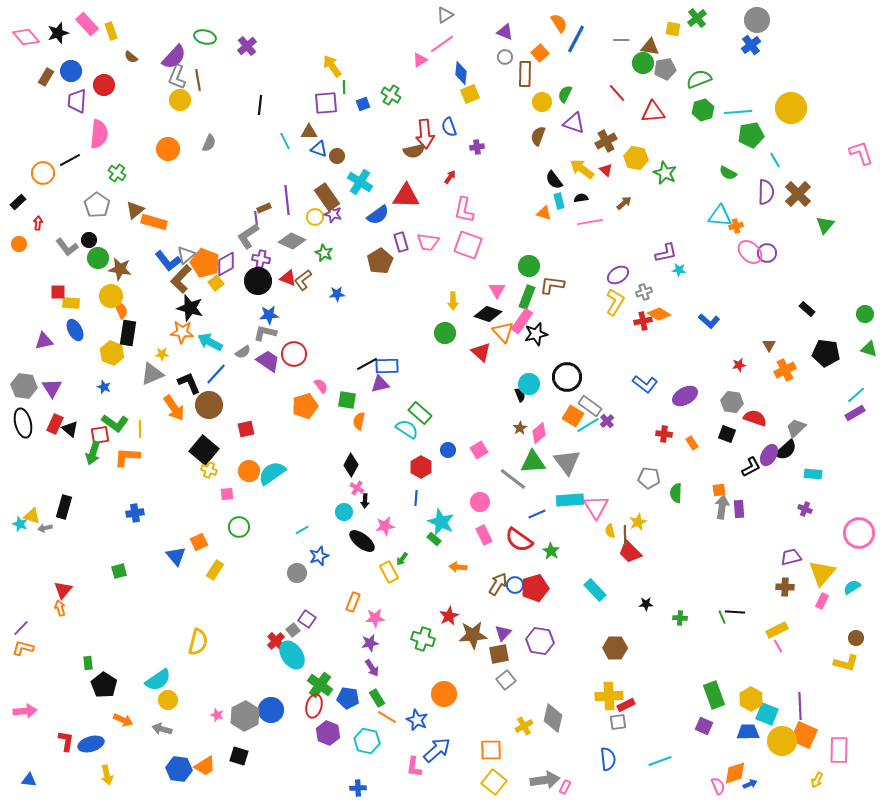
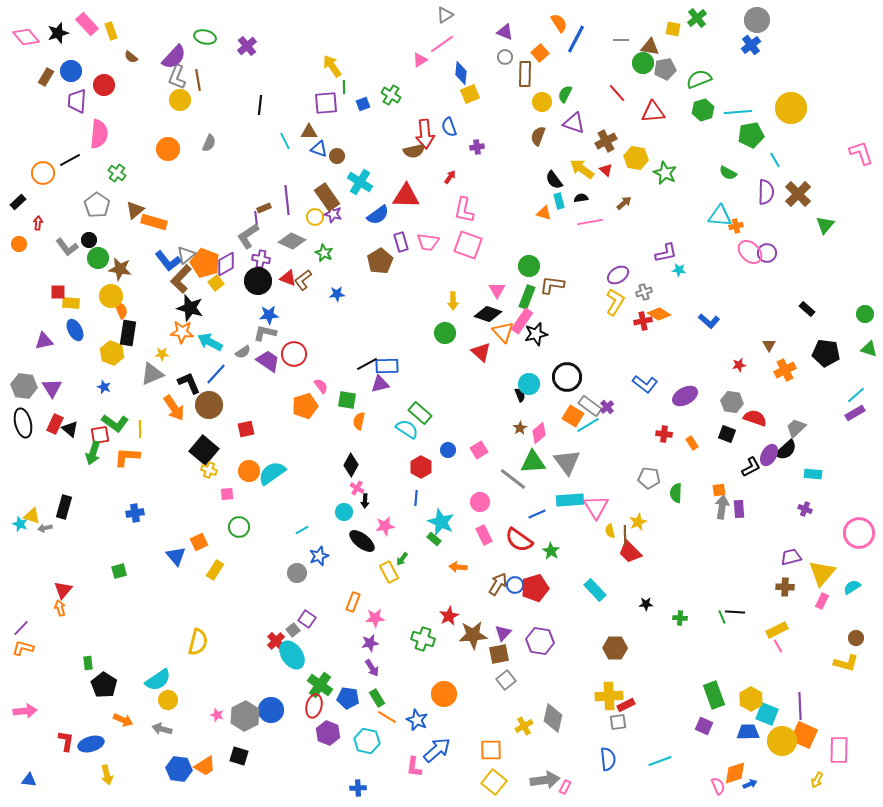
purple cross at (607, 421): moved 14 px up
